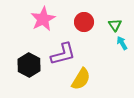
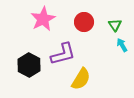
cyan arrow: moved 2 px down
